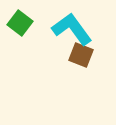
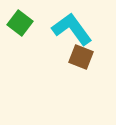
brown square: moved 2 px down
